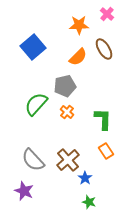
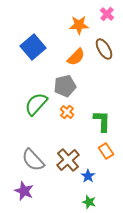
orange semicircle: moved 2 px left
green L-shape: moved 1 px left, 2 px down
blue star: moved 3 px right, 2 px up
